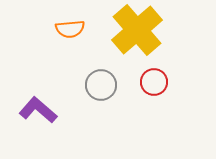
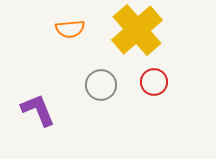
purple L-shape: rotated 27 degrees clockwise
